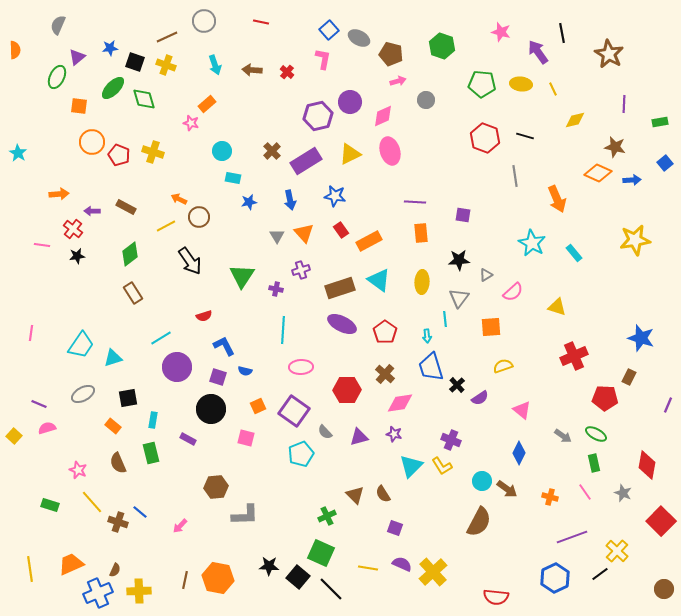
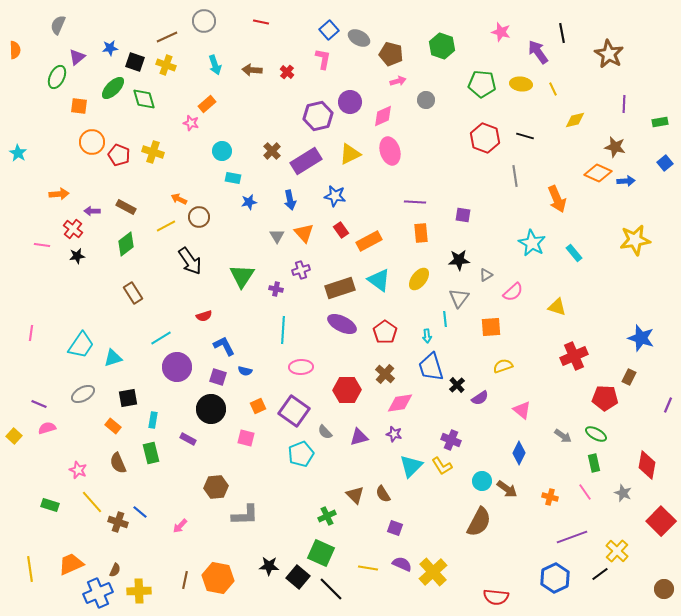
blue arrow at (632, 180): moved 6 px left, 1 px down
green diamond at (130, 254): moved 4 px left, 10 px up
yellow ellipse at (422, 282): moved 3 px left, 3 px up; rotated 35 degrees clockwise
